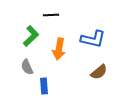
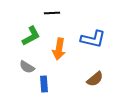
black line: moved 1 px right, 2 px up
green L-shape: rotated 15 degrees clockwise
gray semicircle: rotated 35 degrees counterclockwise
brown semicircle: moved 4 px left, 7 px down
blue rectangle: moved 2 px up
